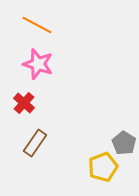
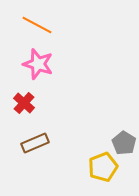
brown rectangle: rotated 32 degrees clockwise
